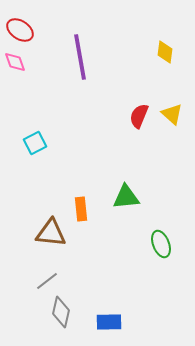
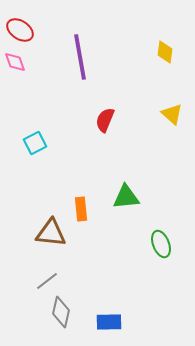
red semicircle: moved 34 px left, 4 px down
